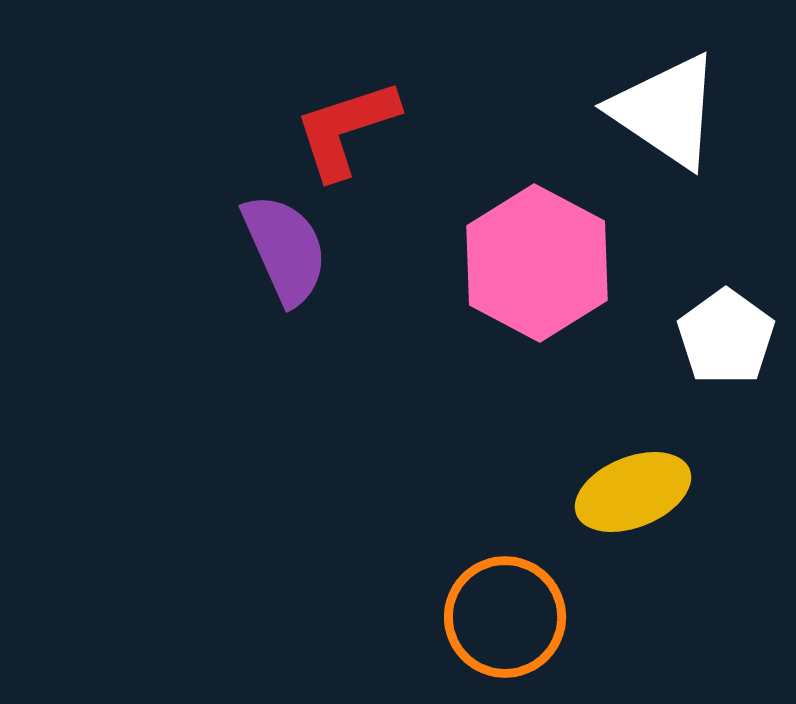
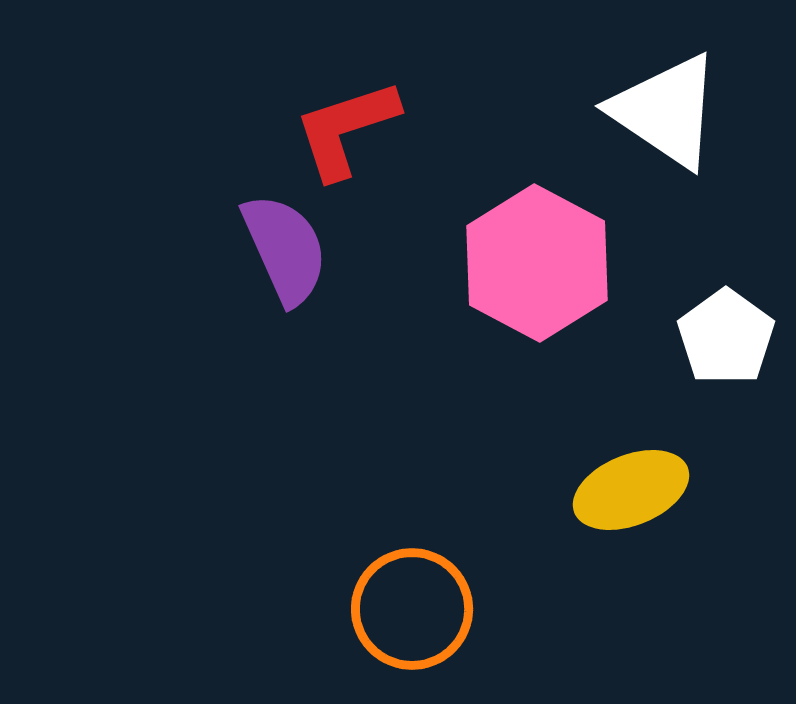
yellow ellipse: moved 2 px left, 2 px up
orange circle: moved 93 px left, 8 px up
